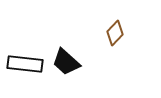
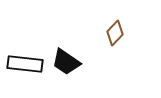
black trapezoid: rotated 8 degrees counterclockwise
